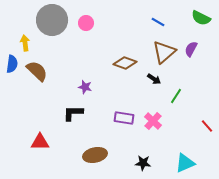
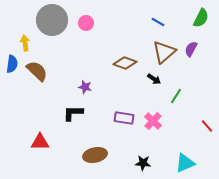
green semicircle: rotated 90 degrees counterclockwise
